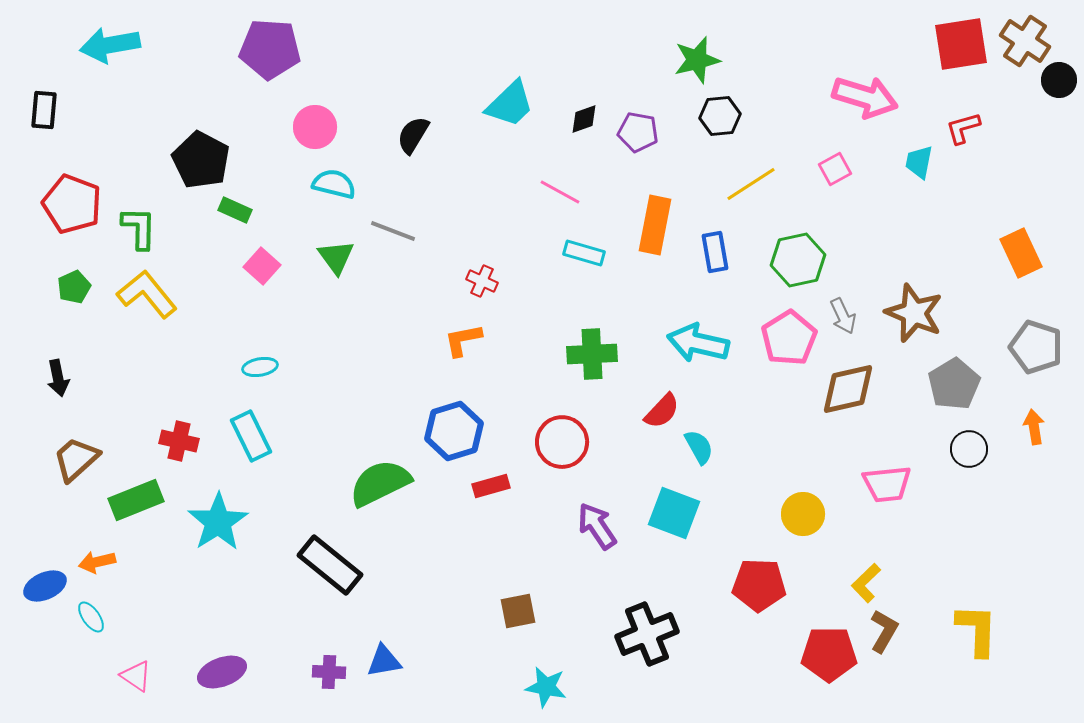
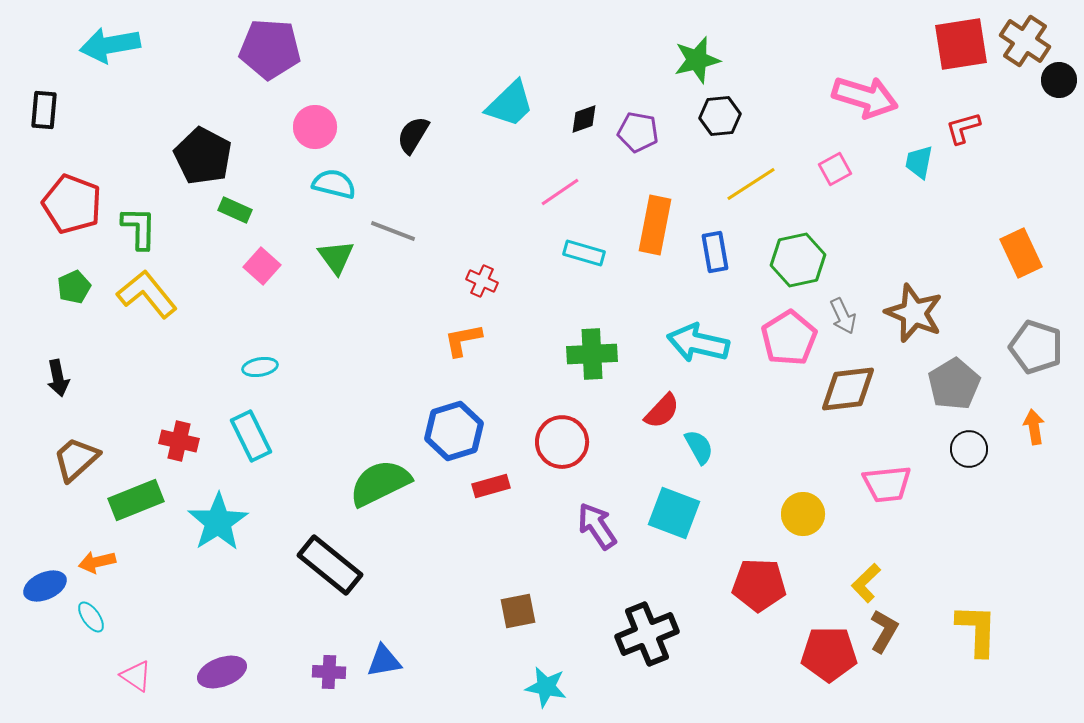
black pentagon at (201, 160): moved 2 px right, 4 px up
pink line at (560, 192): rotated 63 degrees counterclockwise
brown diamond at (848, 389): rotated 6 degrees clockwise
